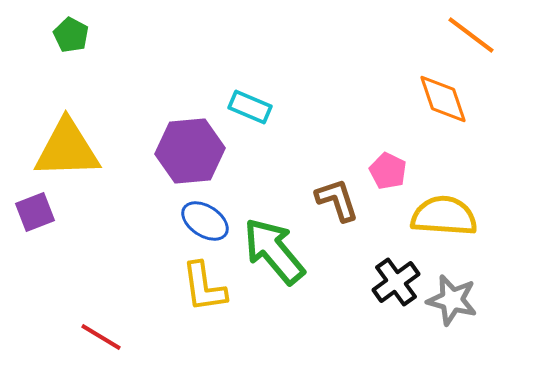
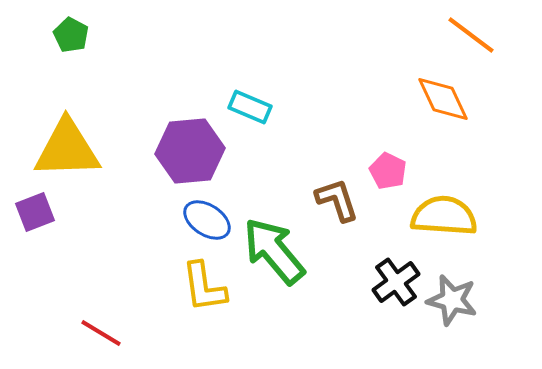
orange diamond: rotated 6 degrees counterclockwise
blue ellipse: moved 2 px right, 1 px up
red line: moved 4 px up
